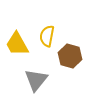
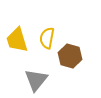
yellow semicircle: moved 2 px down
yellow trapezoid: moved 4 px up; rotated 12 degrees clockwise
